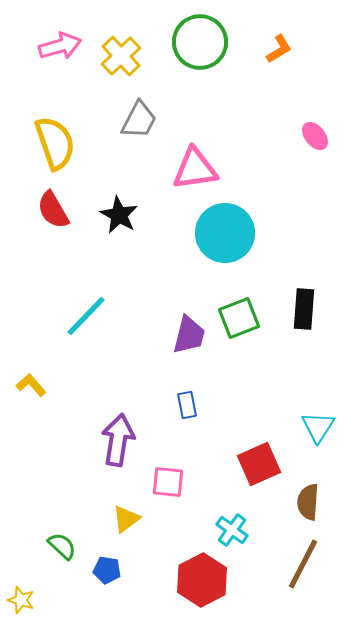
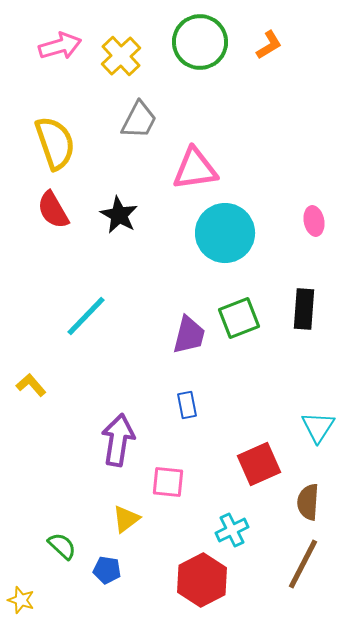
orange L-shape: moved 10 px left, 4 px up
pink ellipse: moved 1 px left, 85 px down; rotated 28 degrees clockwise
cyan cross: rotated 28 degrees clockwise
